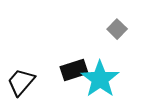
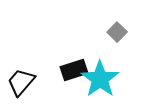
gray square: moved 3 px down
